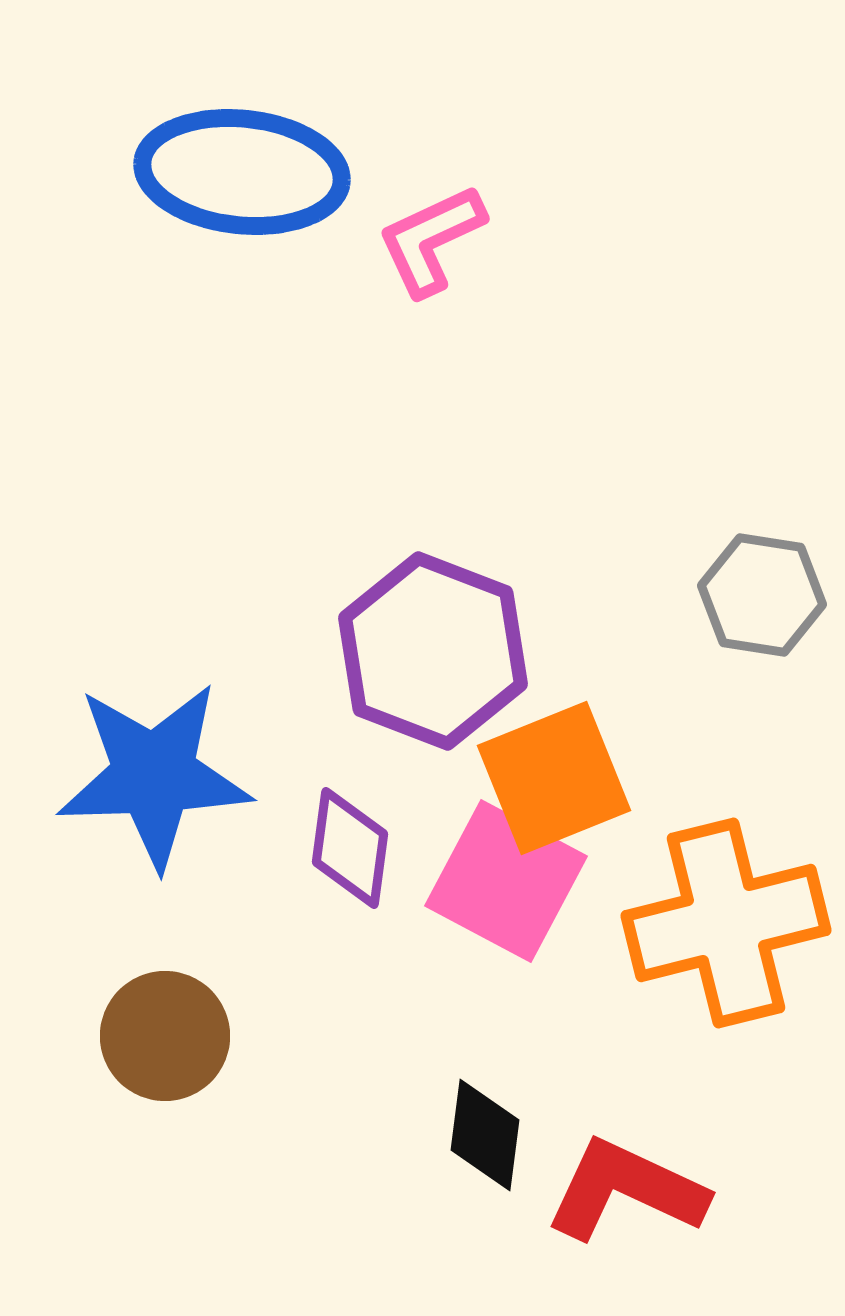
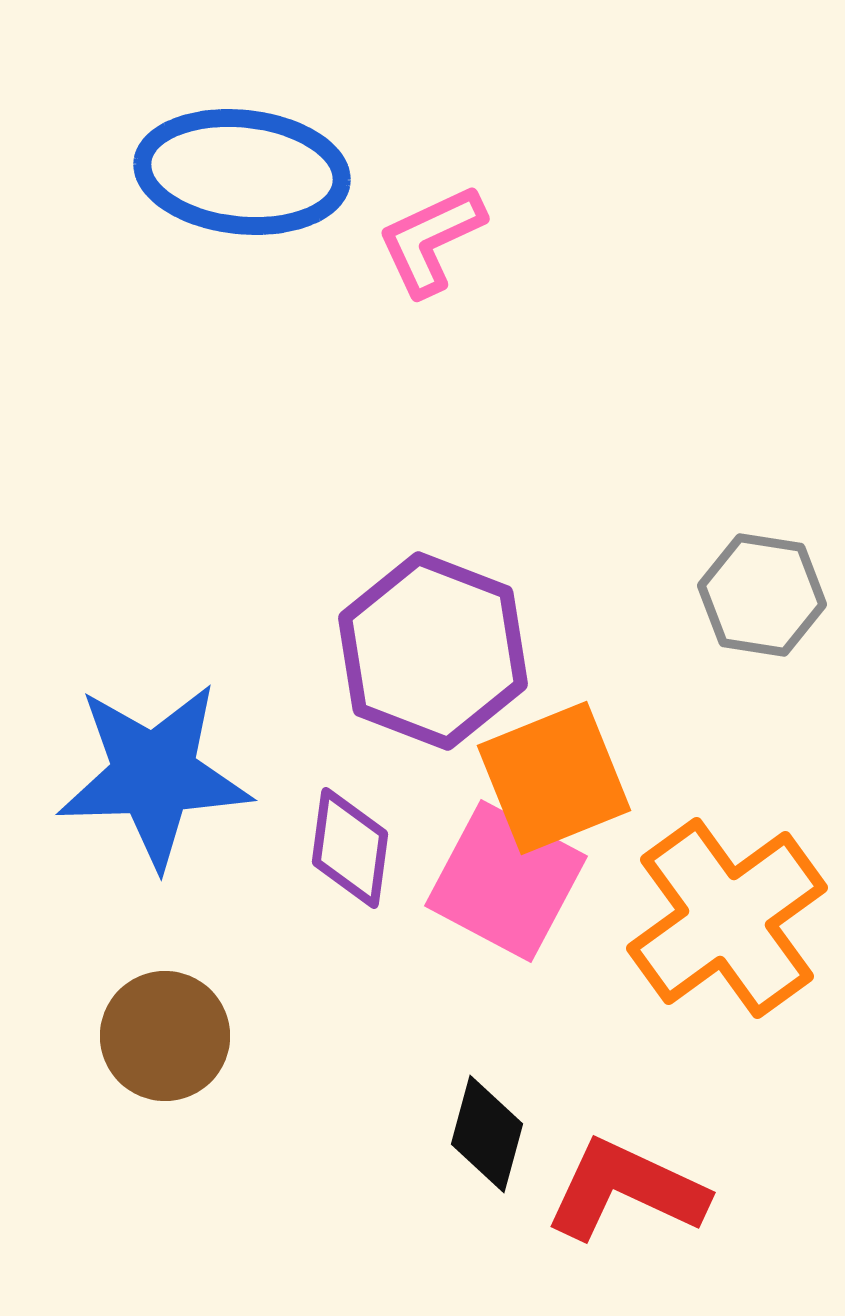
orange cross: moved 1 px right, 5 px up; rotated 22 degrees counterclockwise
black diamond: moved 2 px right, 1 px up; rotated 8 degrees clockwise
